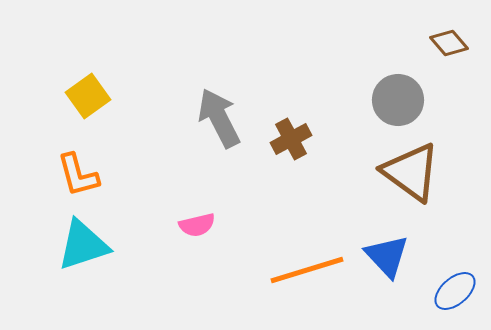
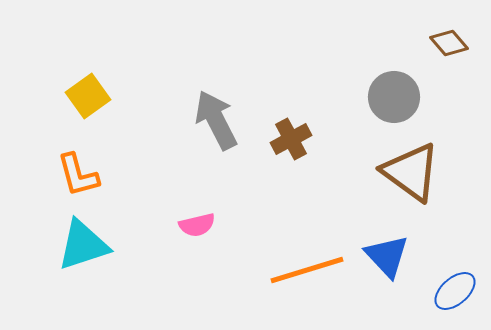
gray circle: moved 4 px left, 3 px up
gray arrow: moved 3 px left, 2 px down
